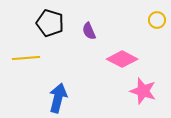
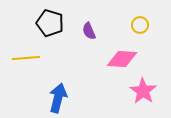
yellow circle: moved 17 px left, 5 px down
pink diamond: rotated 24 degrees counterclockwise
pink star: rotated 16 degrees clockwise
